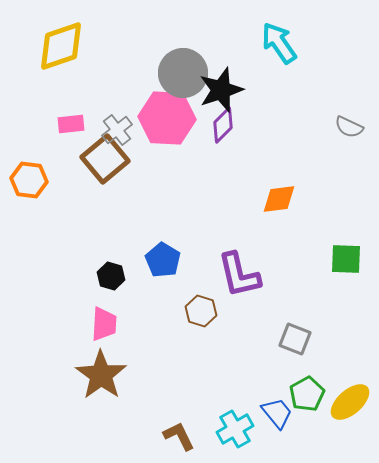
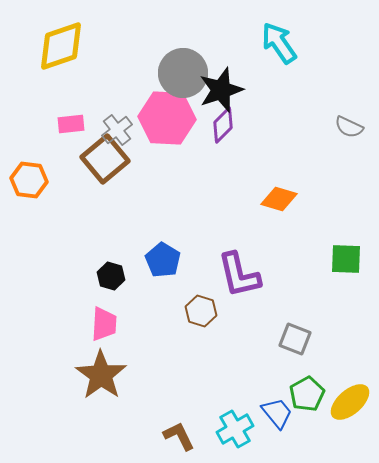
orange diamond: rotated 24 degrees clockwise
